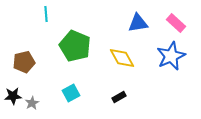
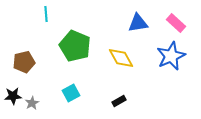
yellow diamond: moved 1 px left
black rectangle: moved 4 px down
